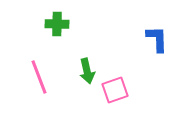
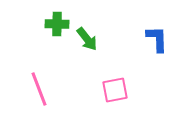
green arrow: moved 32 px up; rotated 25 degrees counterclockwise
pink line: moved 12 px down
pink square: rotated 8 degrees clockwise
